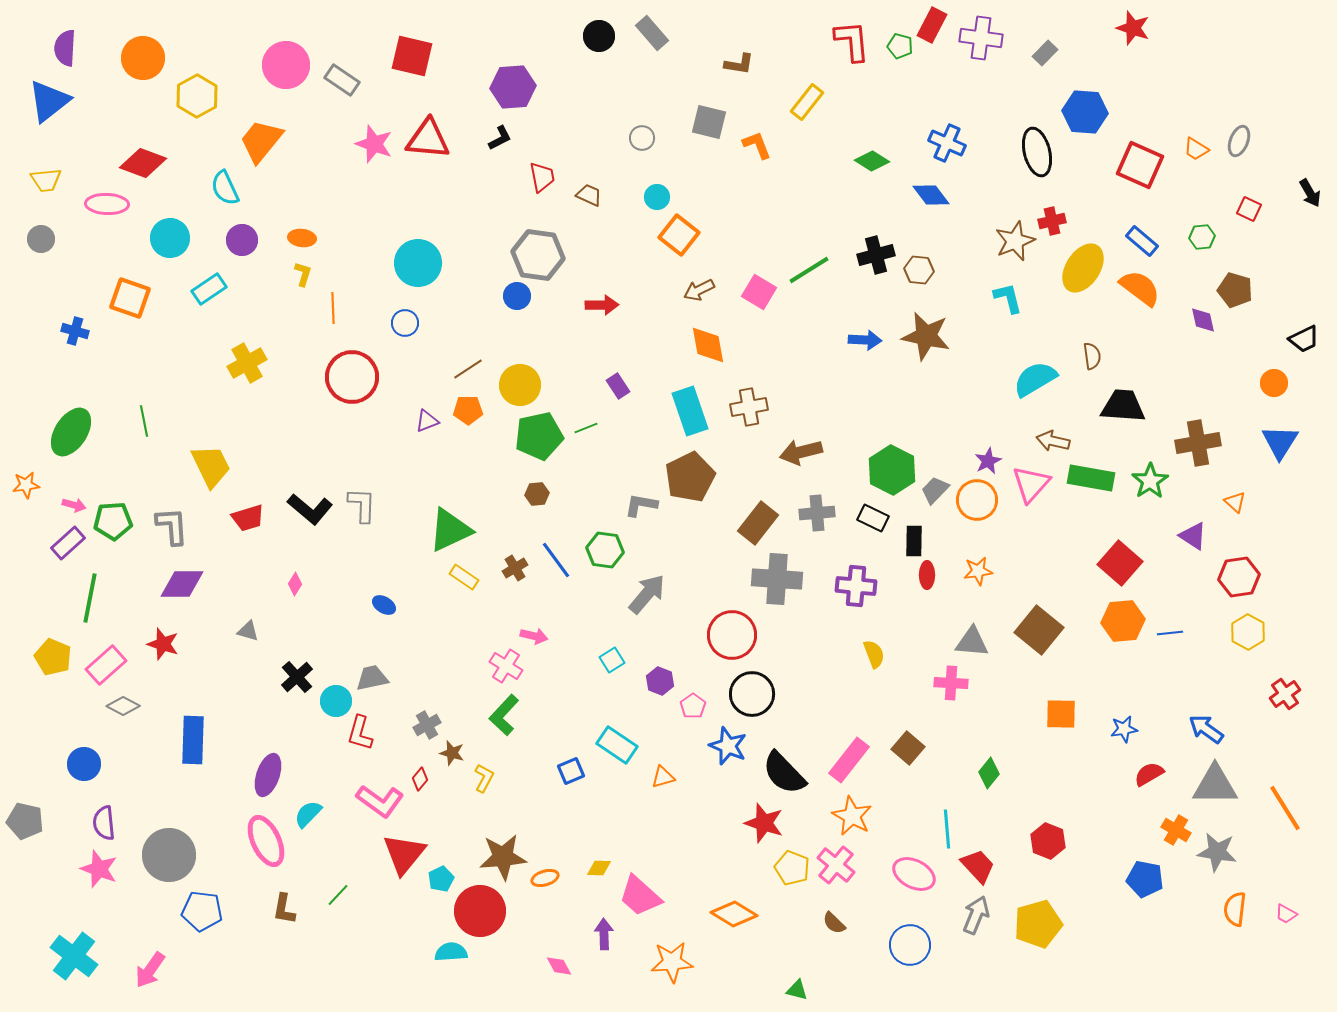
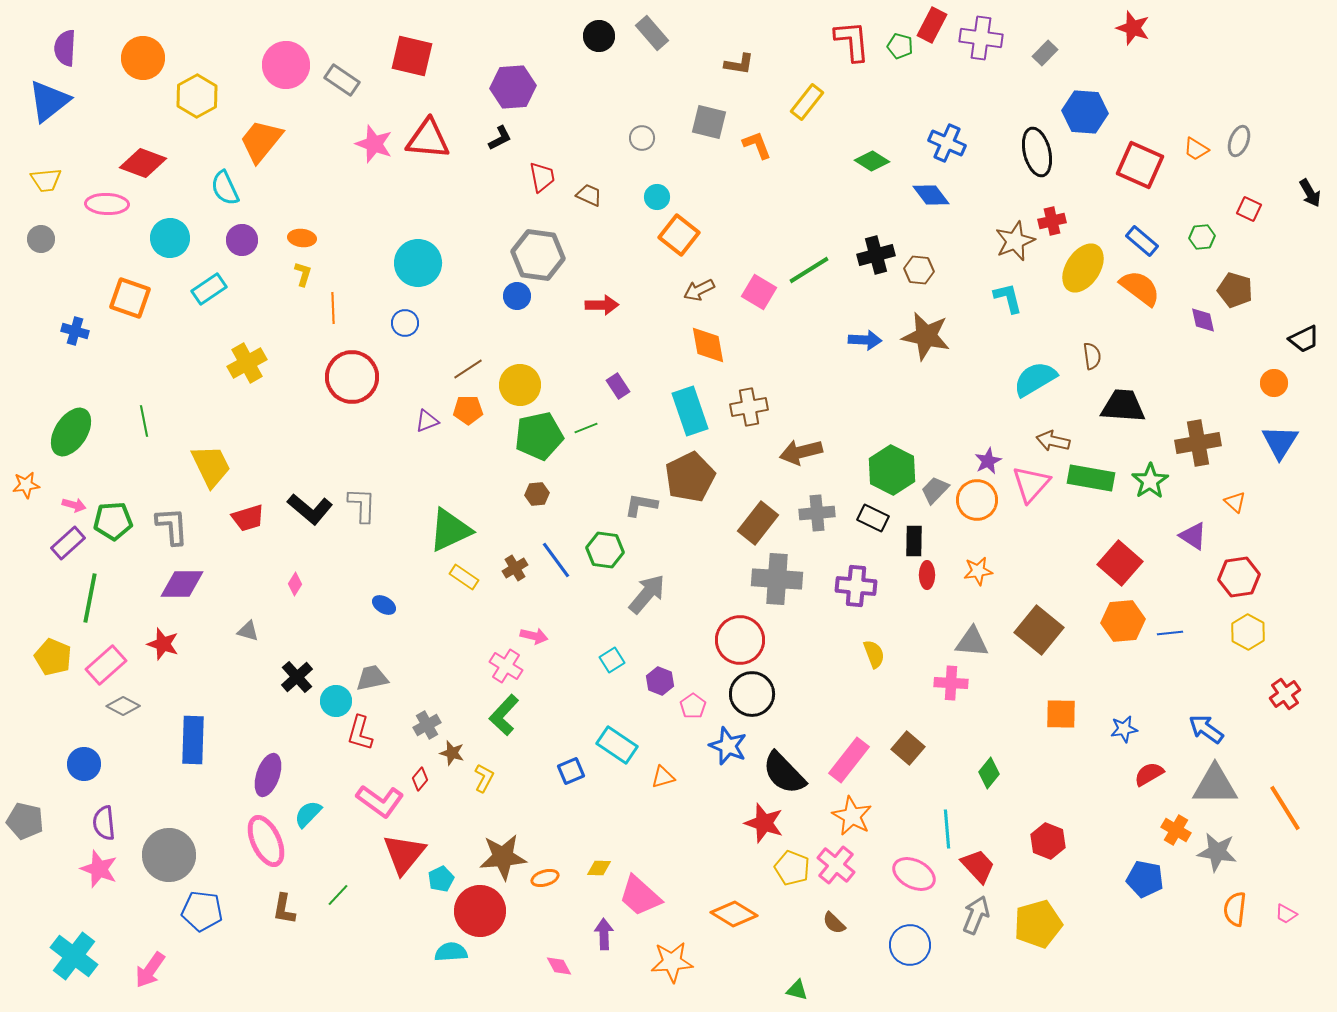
red circle at (732, 635): moved 8 px right, 5 px down
